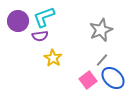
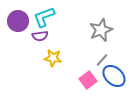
yellow star: rotated 24 degrees counterclockwise
blue ellipse: moved 1 px right, 2 px up
